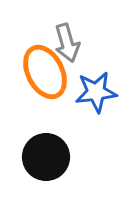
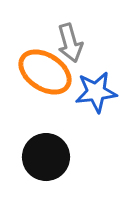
gray arrow: moved 3 px right
orange ellipse: rotated 30 degrees counterclockwise
